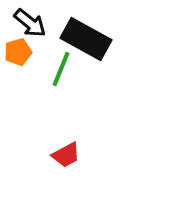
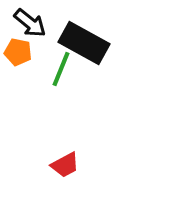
black rectangle: moved 2 px left, 4 px down
orange pentagon: rotated 28 degrees clockwise
red trapezoid: moved 1 px left, 10 px down
